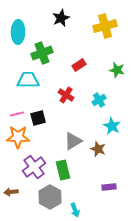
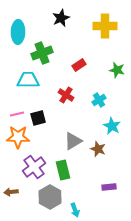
yellow cross: rotated 15 degrees clockwise
